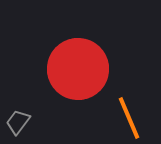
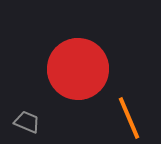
gray trapezoid: moved 9 px right; rotated 76 degrees clockwise
